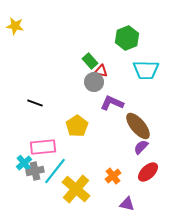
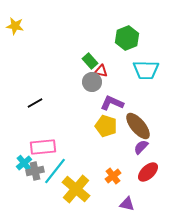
gray circle: moved 2 px left
black line: rotated 49 degrees counterclockwise
yellow pentagon: moved 29 px right; rotated 20 degrees counterclockwise
